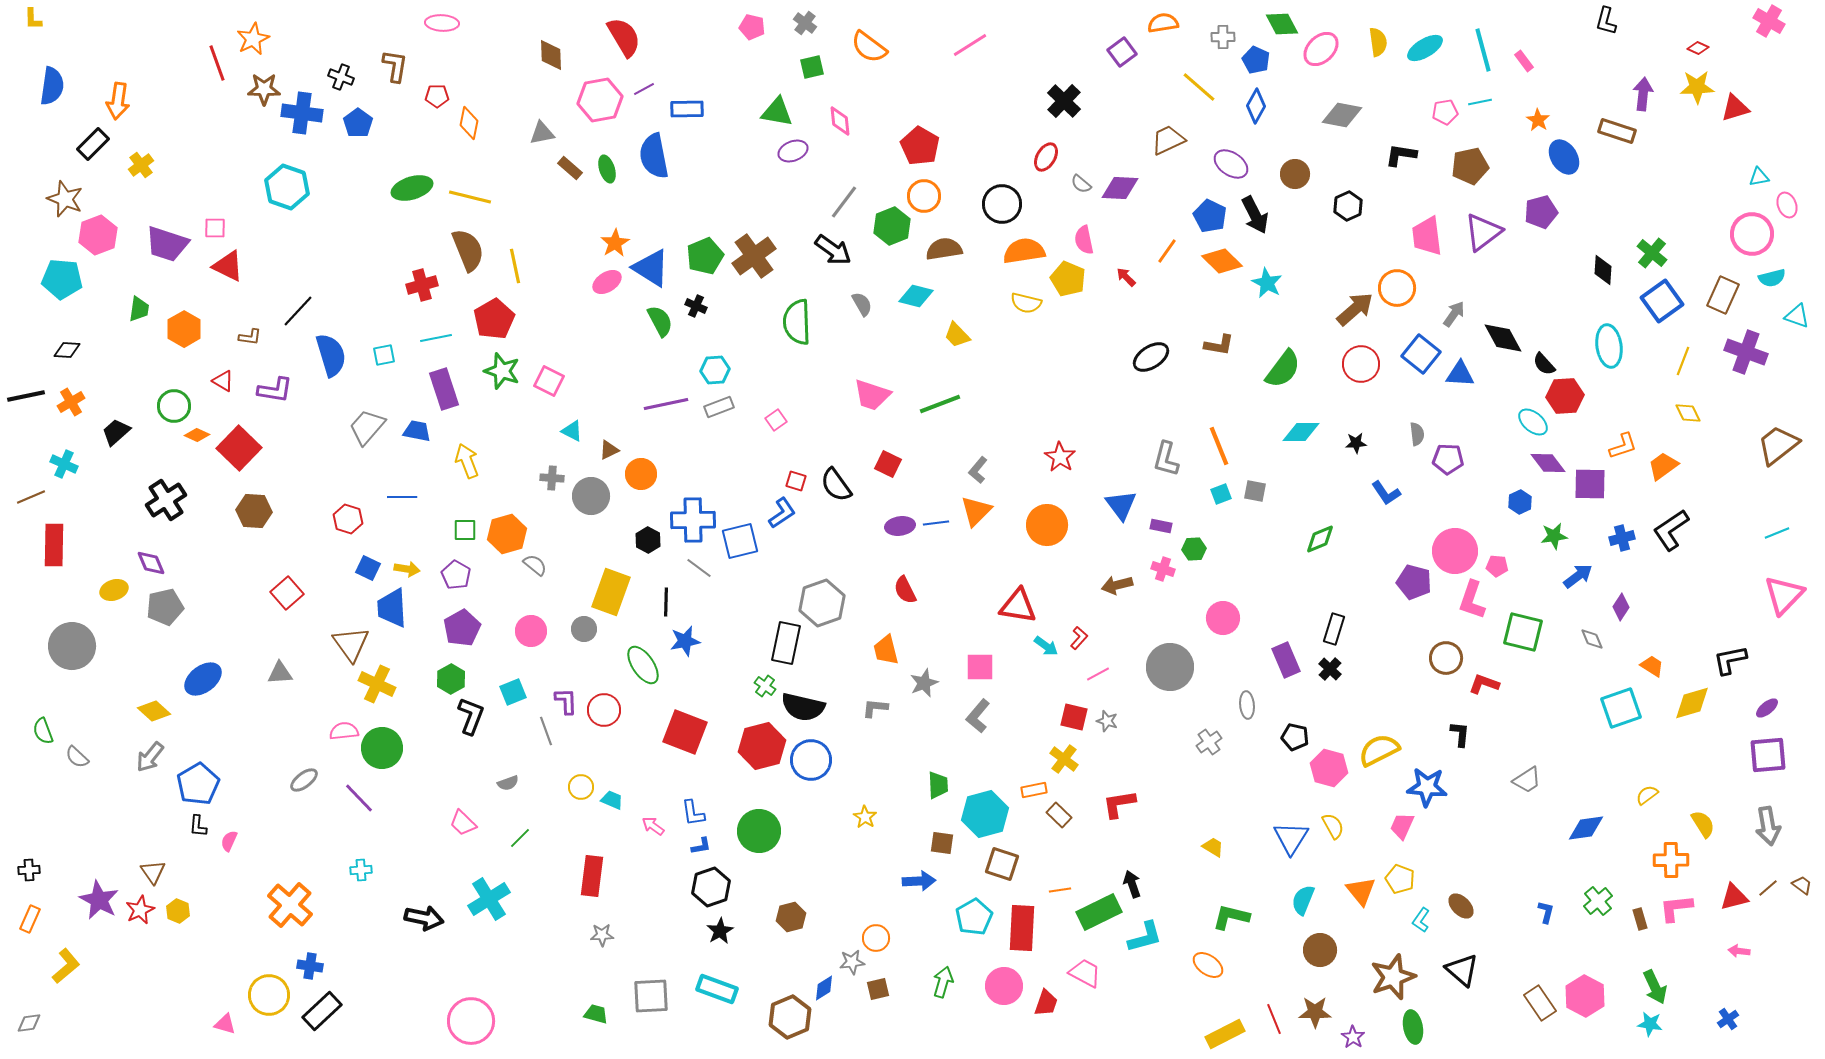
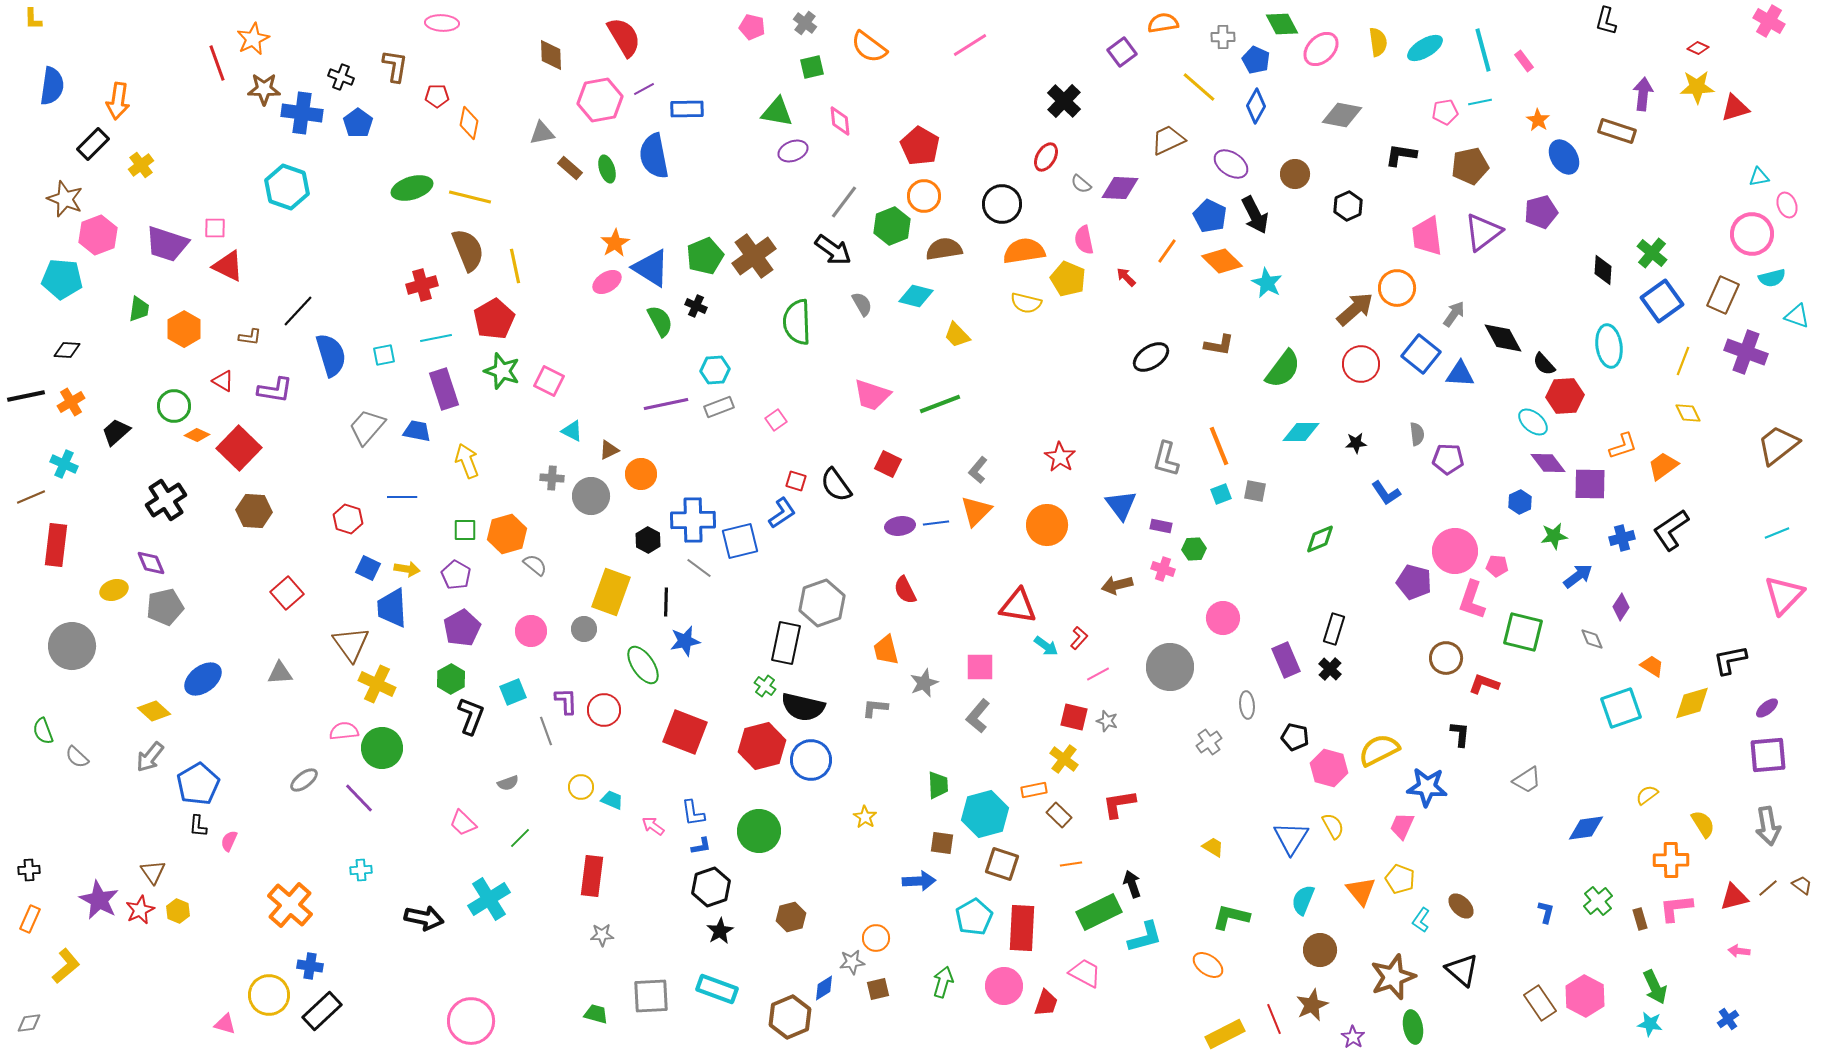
red rectangle at (54, 545): moved 2 px right; rotated 6 degrees clockwise
orange line at (1060, 890): moved 11 px right, 26 px up
brown star at (1315, 1012): moved 3 px left, 7 px up; rotated 24 degrees counterclockwise
